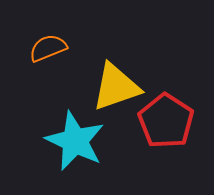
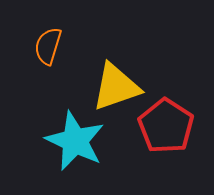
orange semicircle: moved 2 px up; rotated 51 degrees counterclockwise
red pentagon: moved 5 px down
